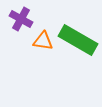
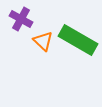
orange triangle: rotated 35 degrees clockwise
